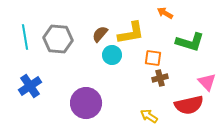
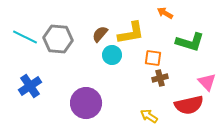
cyan line: rotated 55 degrees counterclockwise
